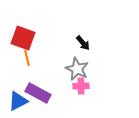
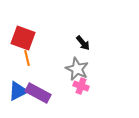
pink cross: rotated 21 degrees clockwise
blue triangle: moved 10 px up
